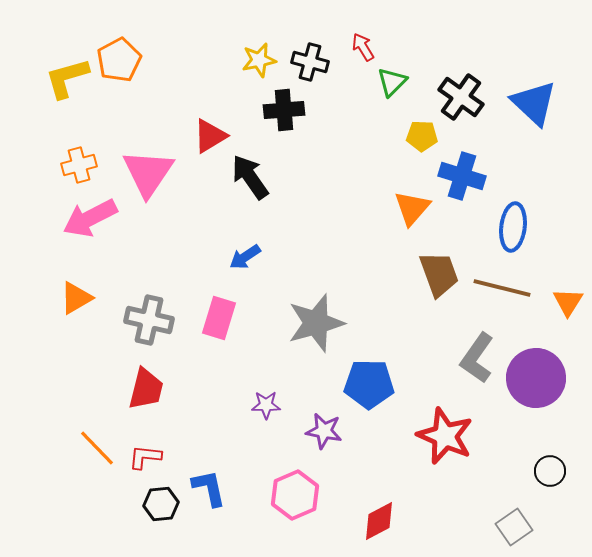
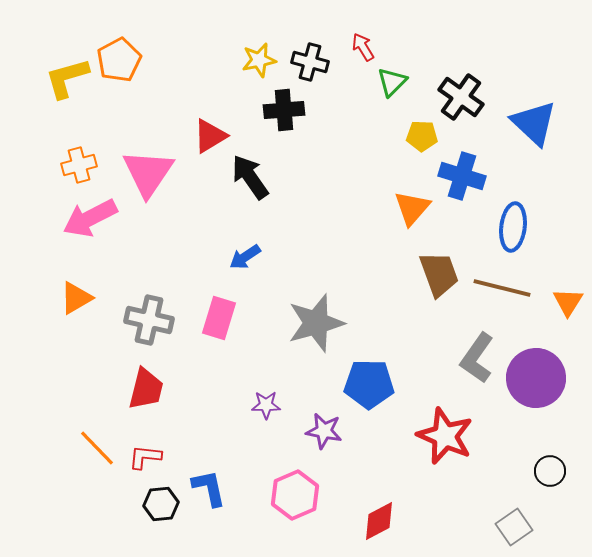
blue triangle at (534, 103): moved 20 px down
